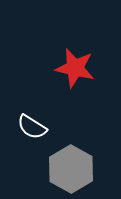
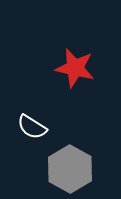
gray hexagon: moved 1 px left
